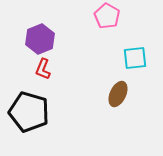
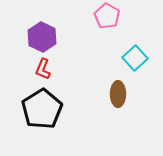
purple hexagon: moved 2 px right, 2 px up; rotated 12 degrees counterclockwise
cyan square: rotated 35 degrees counterclockwise
brown ellipse: rotated 25 degrees counterclockwise
black pentagon: moved 13 px right, 3 px up; rotated 24 degrees clockwise
